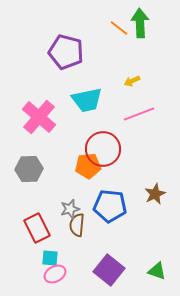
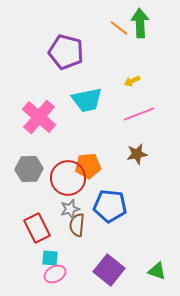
red circle: moved 35 px left, 29 px down
brown star: moved 18 px left, 40 px up; rotated 15 degrees clockwise
